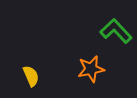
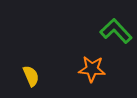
orange star: moved 1 px right; rotated 16 degrees clockwise
